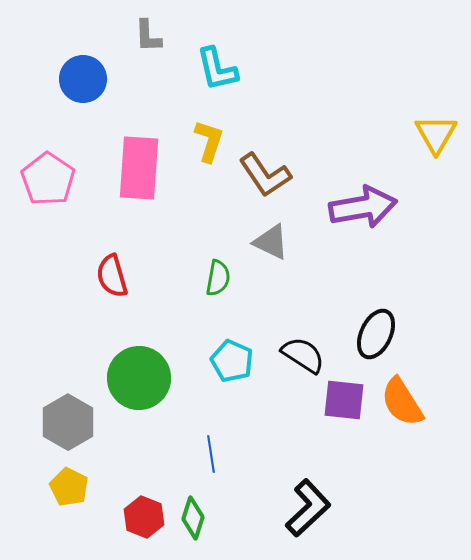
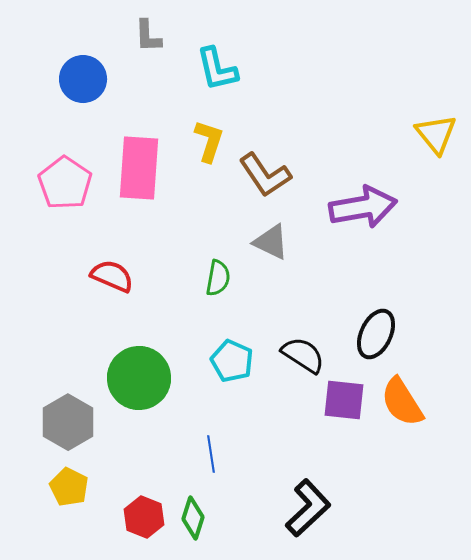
yellow triangle: rotated 9 degrees counterclockwise
pink pentagon: moved 17 px right, 4 px down
red semicircle: rotated 129 degrees clockwise
